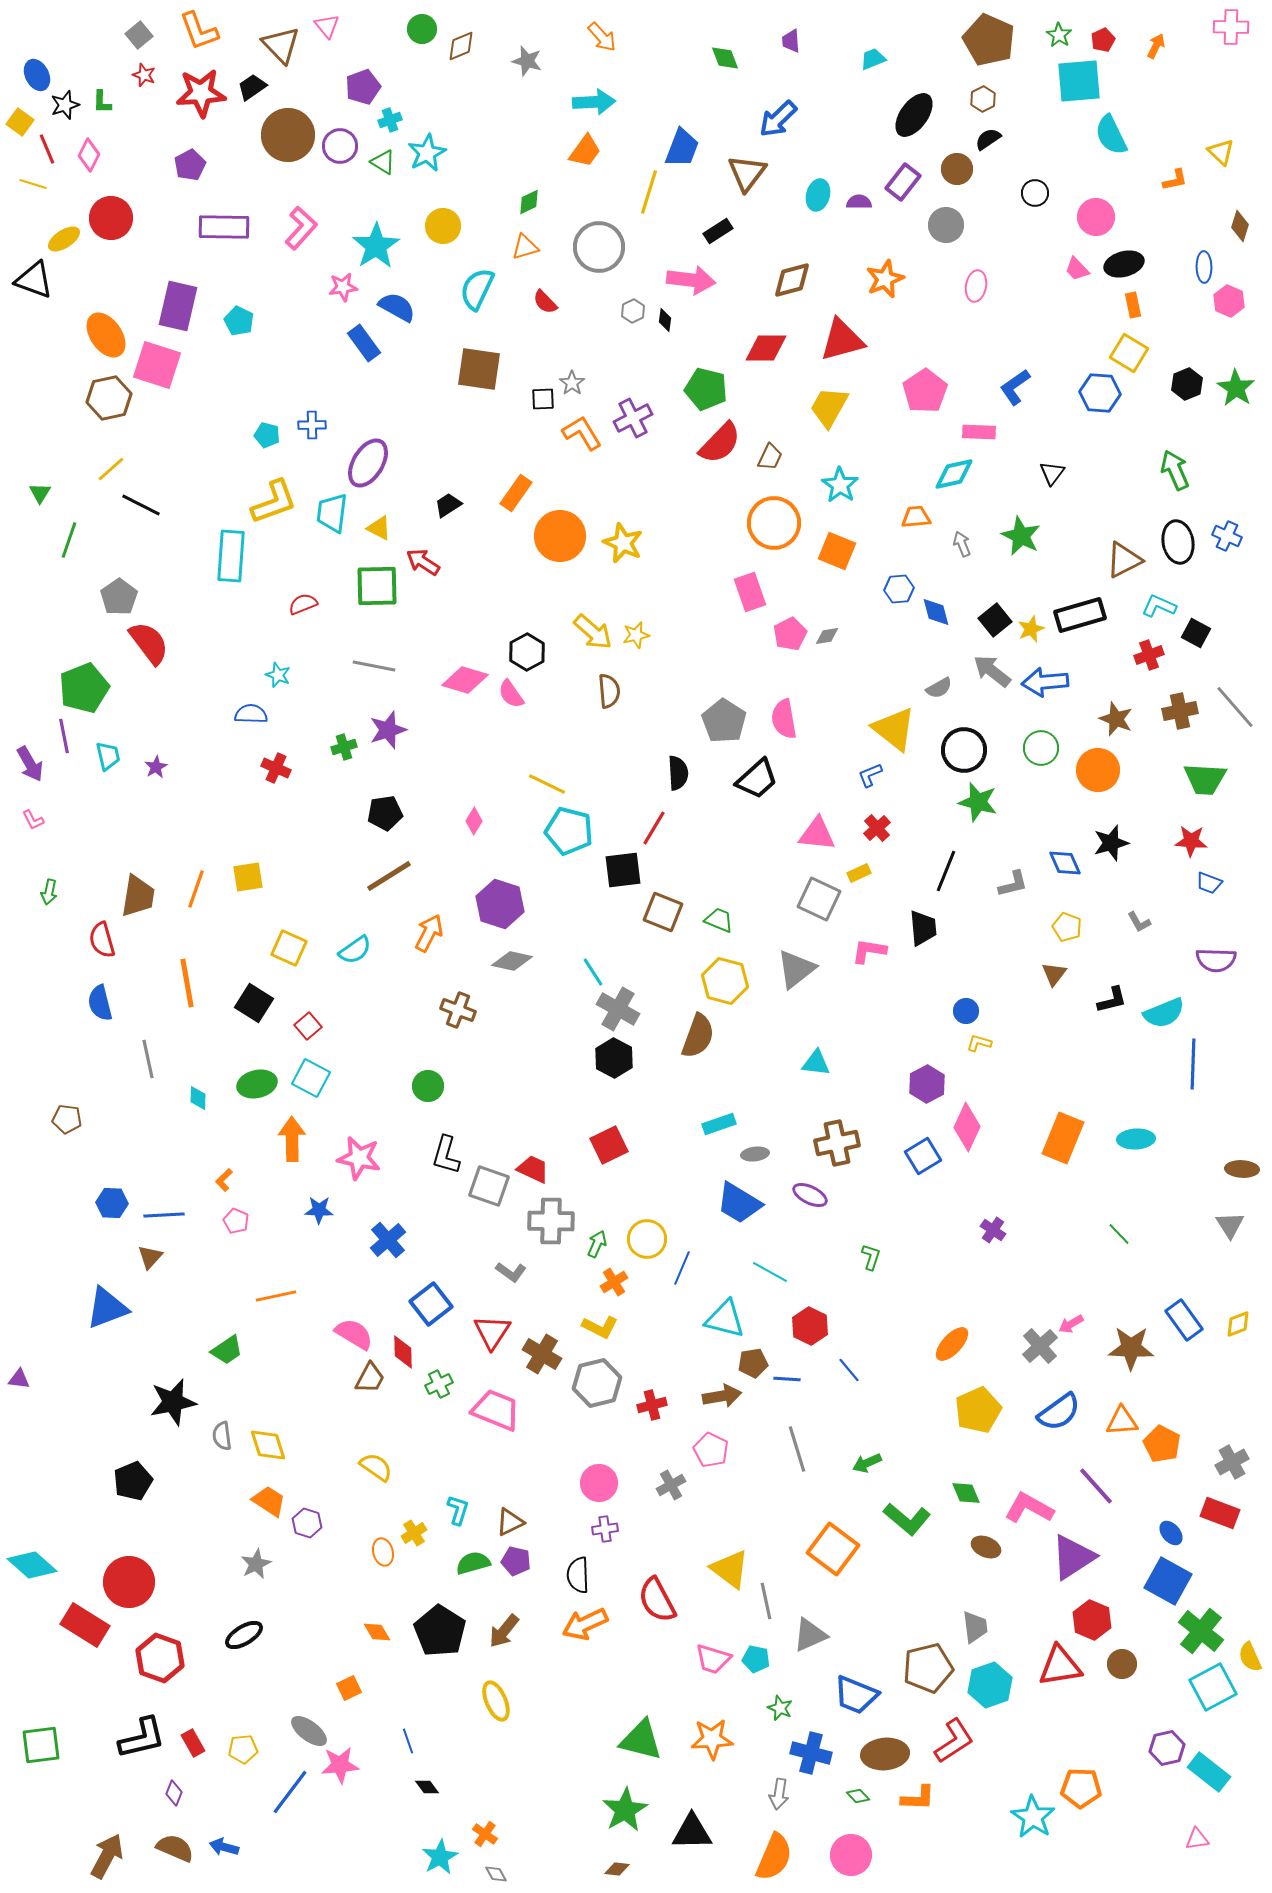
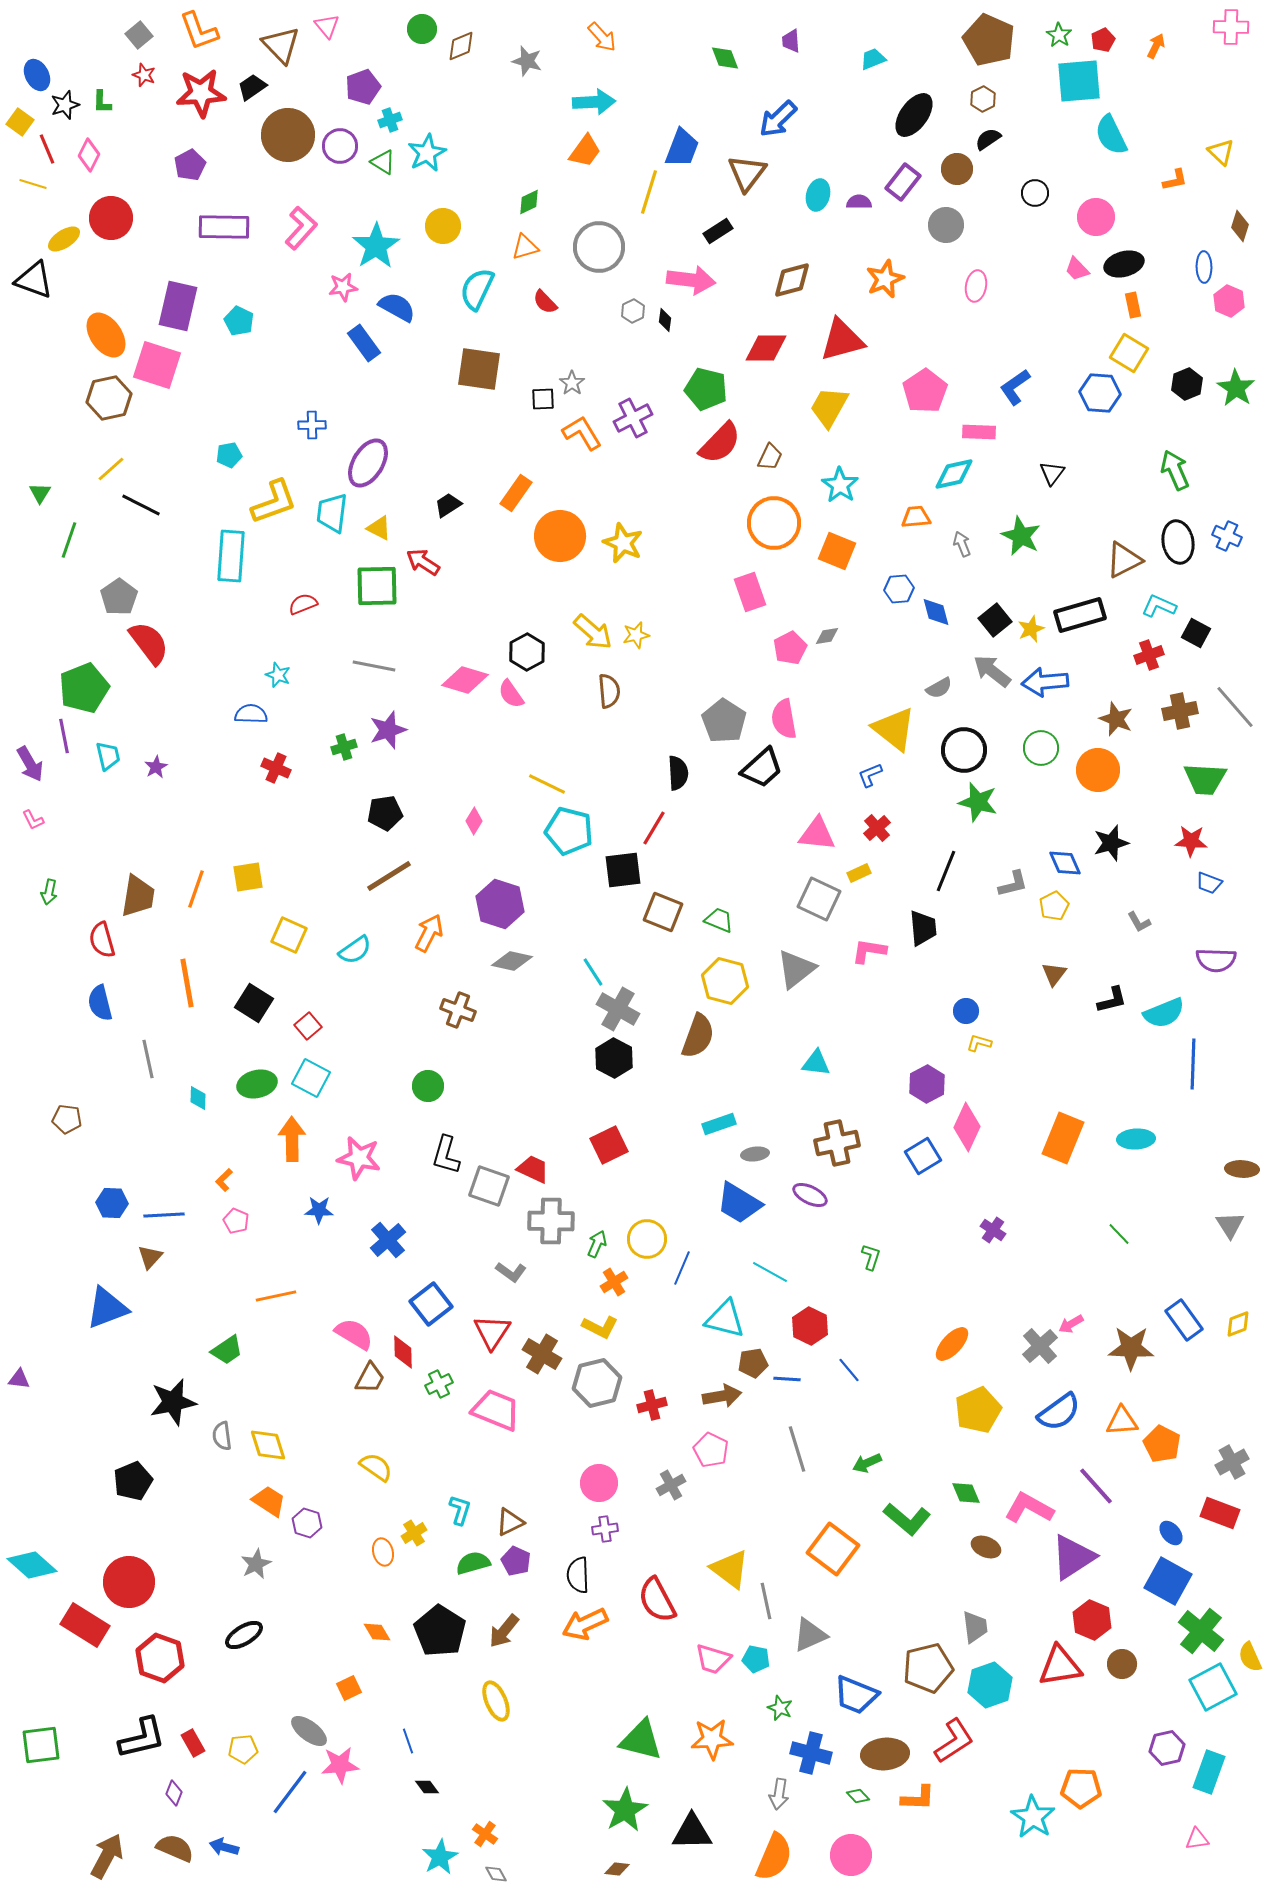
cyan pentagon at (267, 435): moved 38 px left, 20 px down; rotated 25 degrees counterclockwise
pink pentagon at (790, 634): moved 14 px down
black trapezoid at (757, 779): moved 5 px right, 11 px up
yellow pentagon at (1067, 927): moved 13 px left, 21 px up; rotated 24 degrees clockwise
yellow square at (289, 948): moved 13 px up
cyan L-shape at (458, 1510): moved 2 px right
purple pentagon at (516, 1561): rotated 12 degrees clockwise
cyan rectangle at (1209, 1772): rotated 72 degrees clockwise
